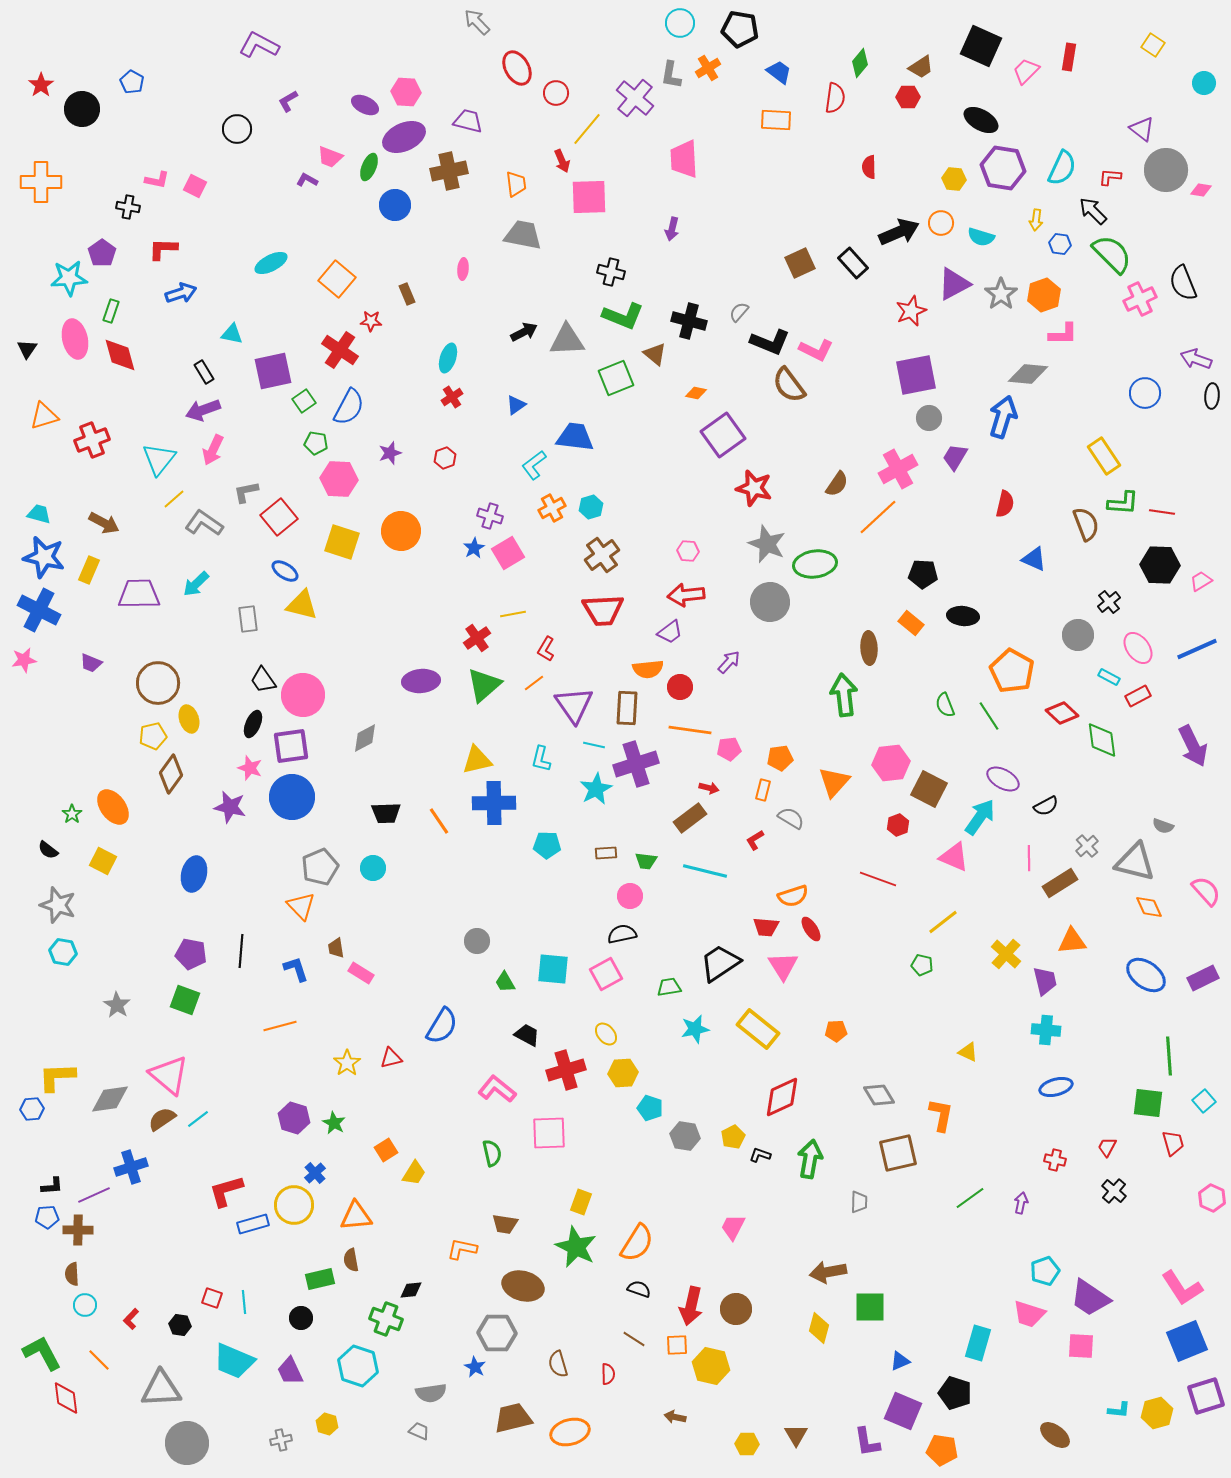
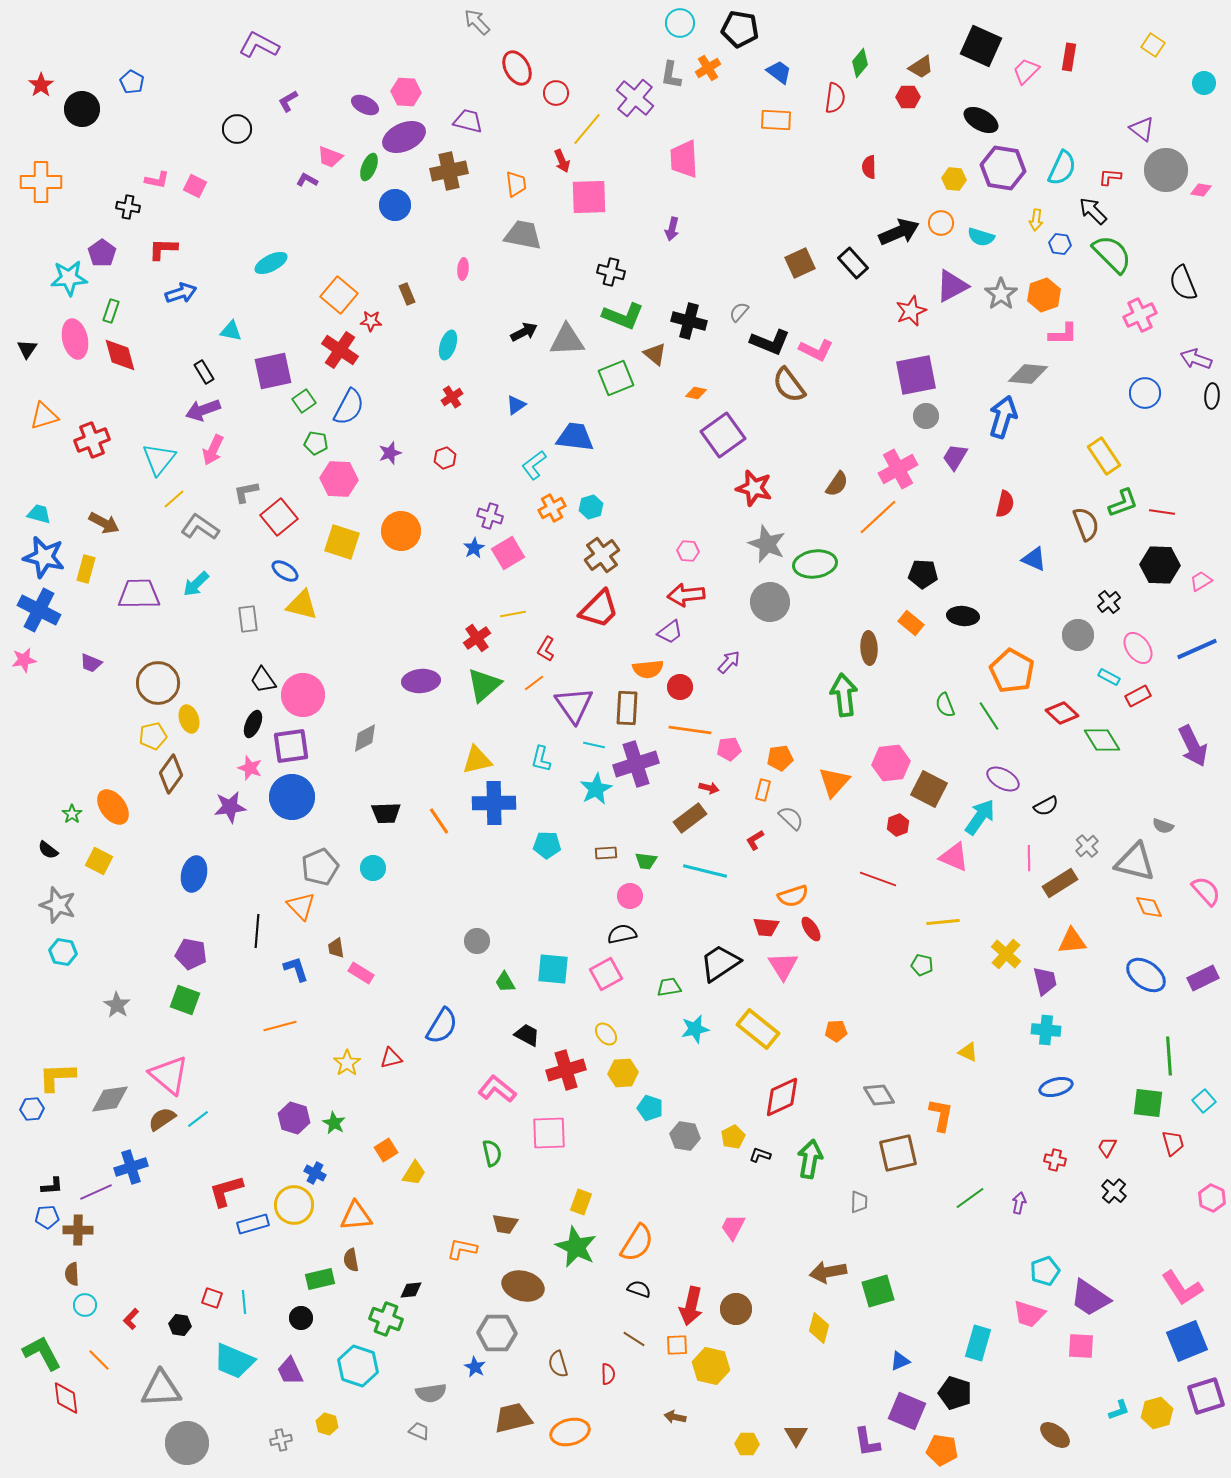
orange square at (337, 279): moved 2 px right, 16 px down
purple triangle at (954, 284): moved 2 px left, 2 px down
pink cross at (1140, 299): moved 16 px down
cyan triangle at (232, 334): moved 1 px left, 3 px up
cyan ellipse at (448, 358): moved 13 px up
gray circle at (929, 418): moved 3 px left, 2 px up
green L-shape at (1123, 503): rotated 24 degrees counterclockwise
gray L-shape at (204, 523): moved 4 px left, 4 px down
yellow rectangle at (89, 570): moved 3 px left, 1 px up; rotated 8 degrees counterclockwise
red trapezoid at (603, 610): moved 4 px left, 1 px up; rotated 42 degrees counterclockwise
green diamond at (1102, 740): rotated 24 degrees counterclockwise
purple star at (230, 807): rotated 20 degrees counterclockwise
gray semicircle at (791, 818): rotated 12 degrees clockwise
yellow square at (103, 861): moved 4 px left
yellow line at (943, 922): rotated 32 degrees clockwise
black line at (241, 951): moved 16 px right, 20 px up
blue cross at (315, 1173): rotated 20 degrees counterclockwise
purple line at (94, 1195): moved 2 px right, 3 px up
purple arrow at (1021, 1203): moved 2 px left
green square at (870, 1307): moved 8 px right, 16 px up; rotated 16 degrees counterclockwise
cyan L-shape at (1119, 1410): rotated 25 degrees counterclockwise
purple square at (903, 1411): moved 4 px right
